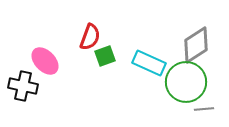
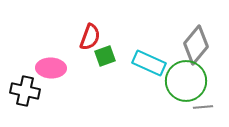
gray diamond: rotated 18 degrees counterclockwise
pink ellipse: moved 6 px right, 7 px down; rotated 44 degrees counterclockwise
green circle: moved 1 px up
black cross: moved 2 px right, 5 px down
gray line: moved 1 px left, 2 px up
